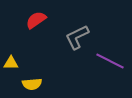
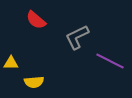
red semicircle: rotated 105 degrees counterclockwise
yellow semicircle: moved 2 px right, 2 px up
